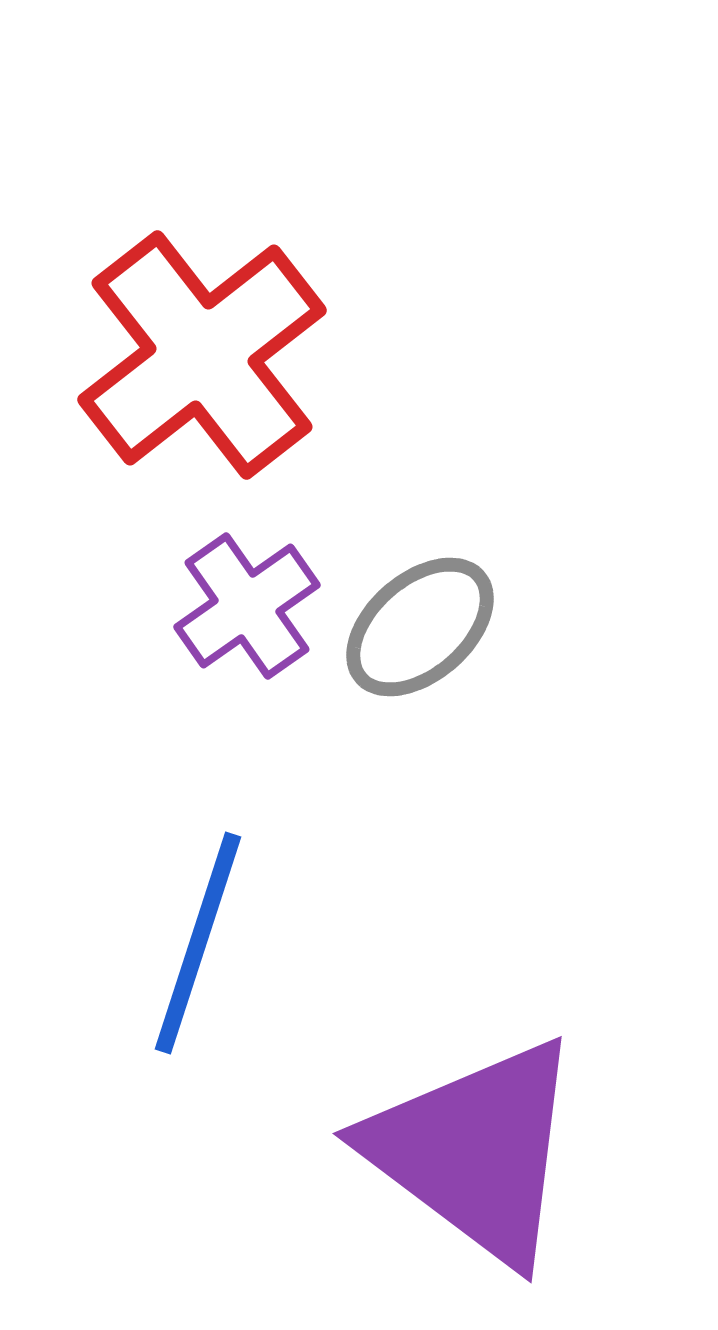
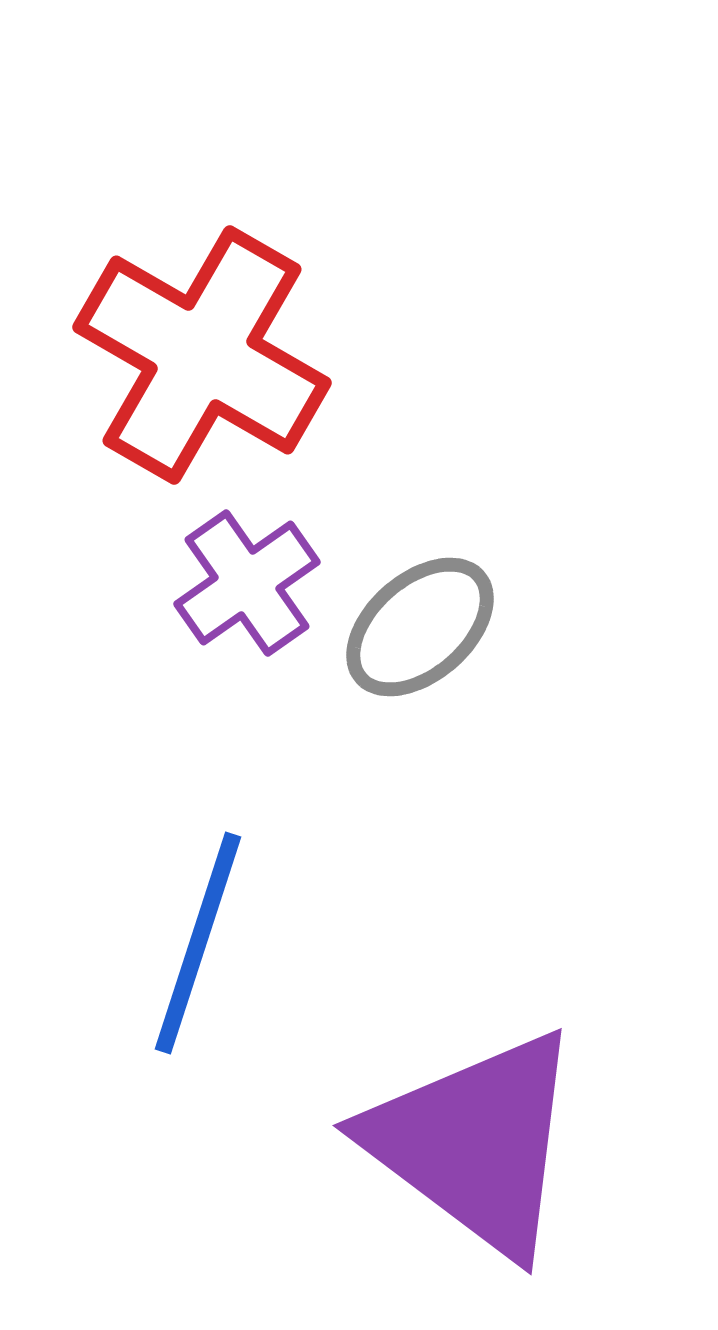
red cross: rotated 22 degrees counterclockwise
purple cross: moved 23 px up
purple triangle: moved 8 px up
